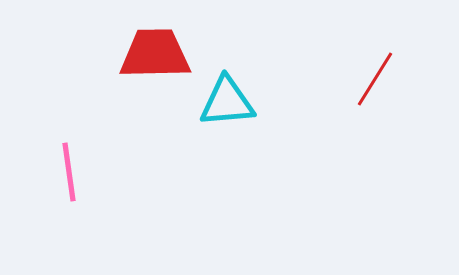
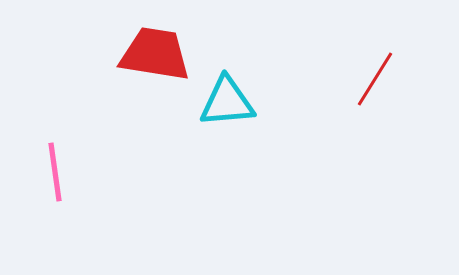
red trapezoid: rotated 10 degrees clockwise
pink line: moved 14 px left
